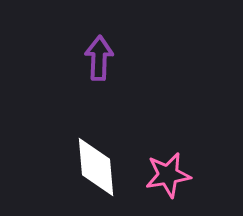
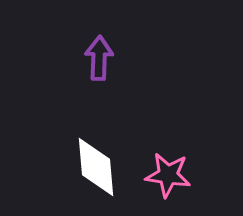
pink star: rotated 18 degrees clockwise
